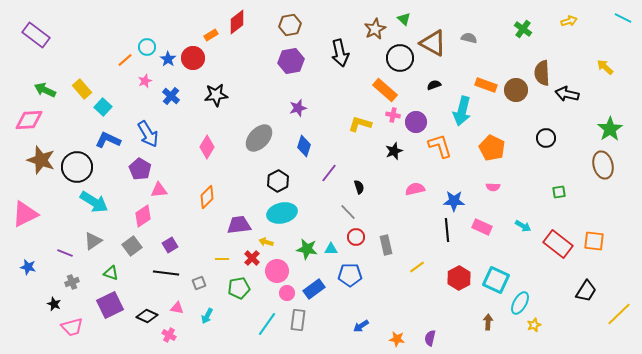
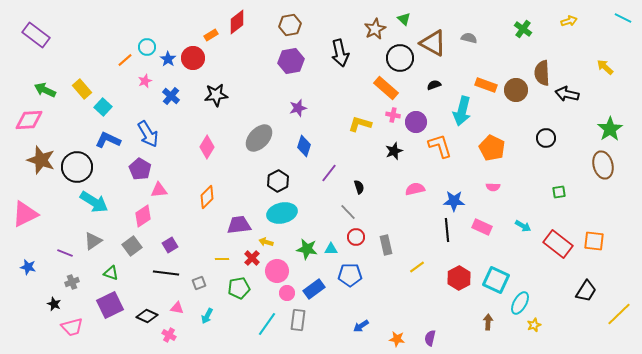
orange rectangle at (385, 90): moved 1 px right, 2 px up
